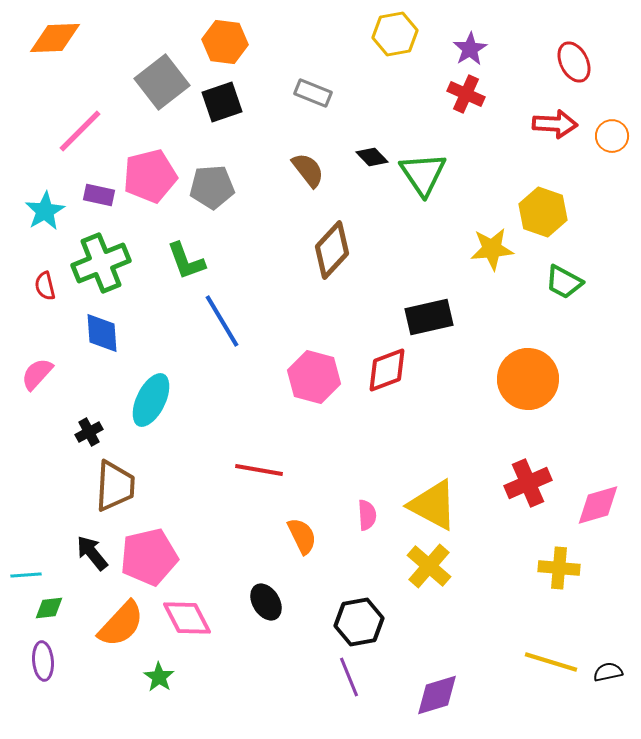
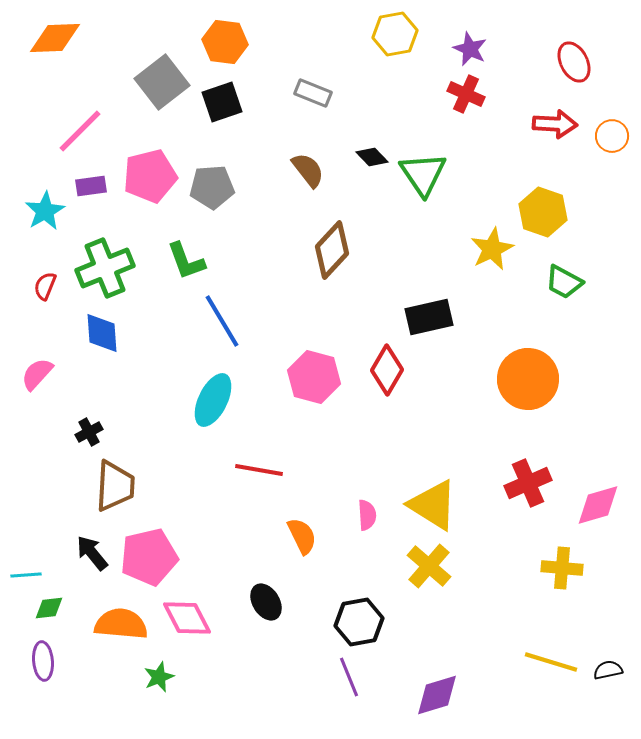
purple star at (470, 49): rotated 16 degrees counterclockwise
purple rectangle at (99, 195): moved 8 px left, 9 px up; rotated 20 degrees counterclockwise
yellow star at (492, 249): rotated 21 degrees counterclockwise
green cross at (101, 263): moved 4 px right, 5 px down
red semicircle at (45, 286): rotated 36 degrees clockwise
red diamond at (387, 370): rotated 39 degrees counterclockwise
cyan ellipse at (151, 400): moved 62 px right
yellow triangle at (433, 505): rotated 4 degrees clockwise
yellow cross at (559, 568): moved 3 px right
orange semicircle at (121, 624): rotated 128 degrees counterclockwise
black semicircle at (608, 672): moved 2 px up
green star at (159, 677): rotated 16 degrees clockwise
